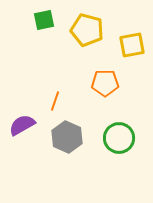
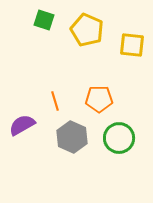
green square: rotated 30 degrees clockwise
yellow pentagon: rotated 8 degrees clockwise
yellow square: rotated 16 degrees clockwise
orange pentagon: moved 6 px left, 16 px down
orange line: rotated 36 degrees counterclockwise
gray hexagon: moved 5 px right
